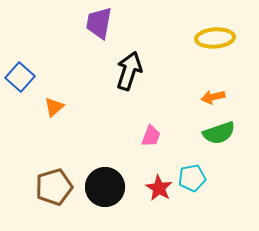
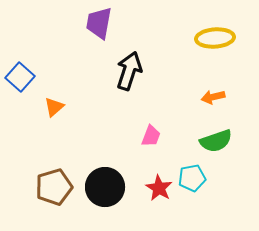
green semicircle: moved 3 px left, 8 px down
